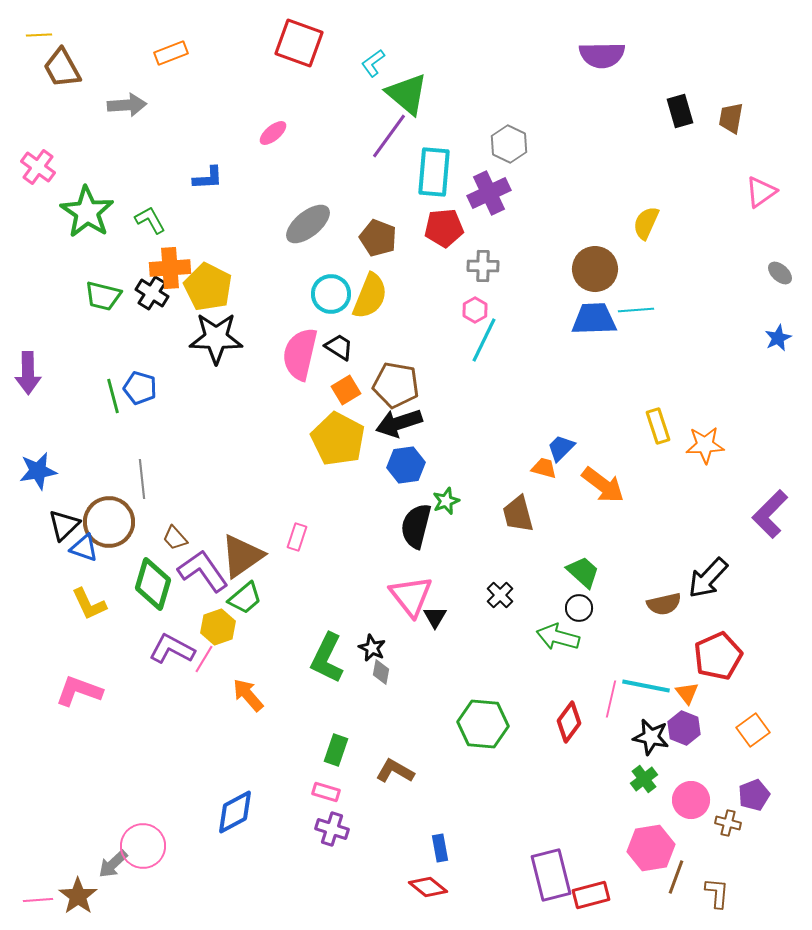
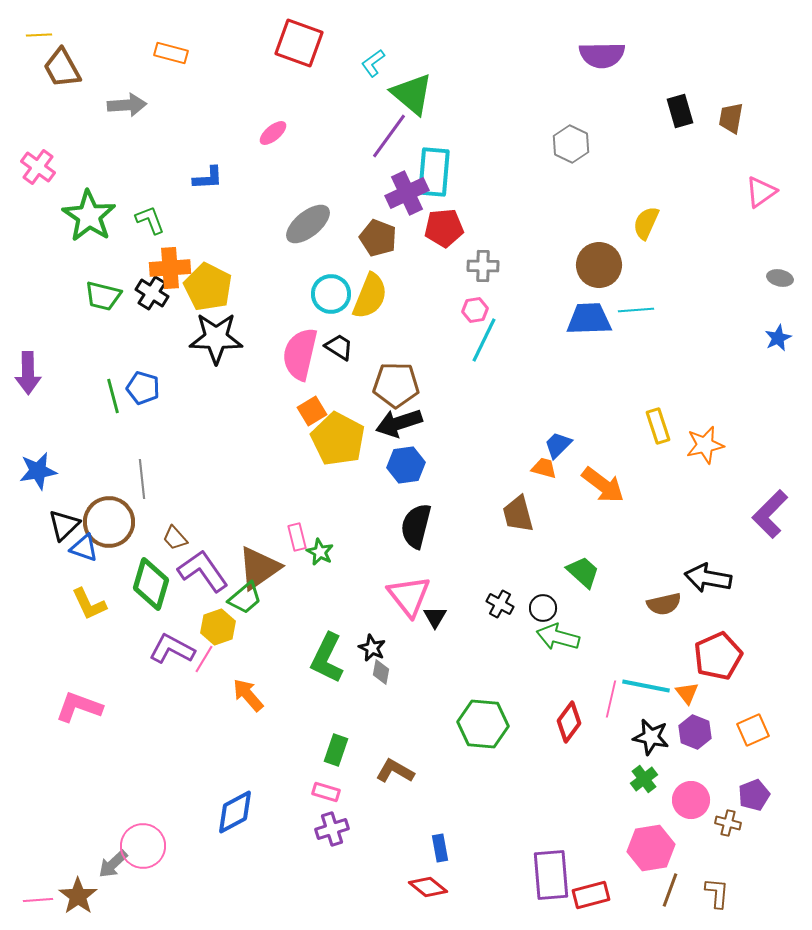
orange rectangle at (171, 53): rotated 36 degrees clockwise
green triangle at (407, 94): moved 5 px right
gray hexagon at (509, 144): moved 62 px right
purple cross at (489, 193): moved 82 px left
green star at (87, 212): moved 2 px right, 4 px down
green L-shape at (150, 220): rotated 8 degrees clockwise
brown circle at (595, 269): moved 4 px right, 4 px up
gray ellipse at (780, 273): moved 5 px down; rotated 30 degrees counterclockwise
pink hexagon at (475, 310): rotated 20 degrees clockwise
blue trapezoid at (594, 319): moved 5 px left
brown pentagon at (396, 385): rotated 9 degrees counterclockwise
blue pentagon at (140, 388): moved 3 px right
orange square at (346, 390): moved 34 px left, 21 px down
orange star at (705, 445): rotated 9 degrees counterclockwise
blue trapezoid at (561, 448): moved 3 px left, 3 px up
green star at (446, 501): moved 126 px left, 51 px down; rotated 24 degrees counterclockwise
pink rectangle at (297, 537): rotated 32 degrees counterclockwise
brown triangle at (242, 556): moved 17 px right, 12 px down
black arrow at (708, 578): rotated 57 degrees clockwise
green diamond at (153, 584): moved 2 px left
black cross at (500, 595): moved 9 px down; rotated 16 degrees counterclockwise
pink triangle at (411, 596): moved 2 px left
black circle at (579, 608): moved 36 px left
pink L-shape at (79, 691): moved 16 px down
purple hexagon at (684, 728): moved 11 px right, 4 px down
orange square at (753, 730): rotated 12 degrees clockwise
purple cross at (332, 829): rotated 36 degrees counterclockwise
purple rectangle at (551, 875): rotated 9 degrees clockwise
brown line at (676, 877): moved 6 px left, 13 px down
